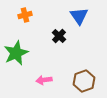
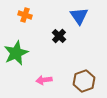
orange cross: rotated 32 degrees clockwise
